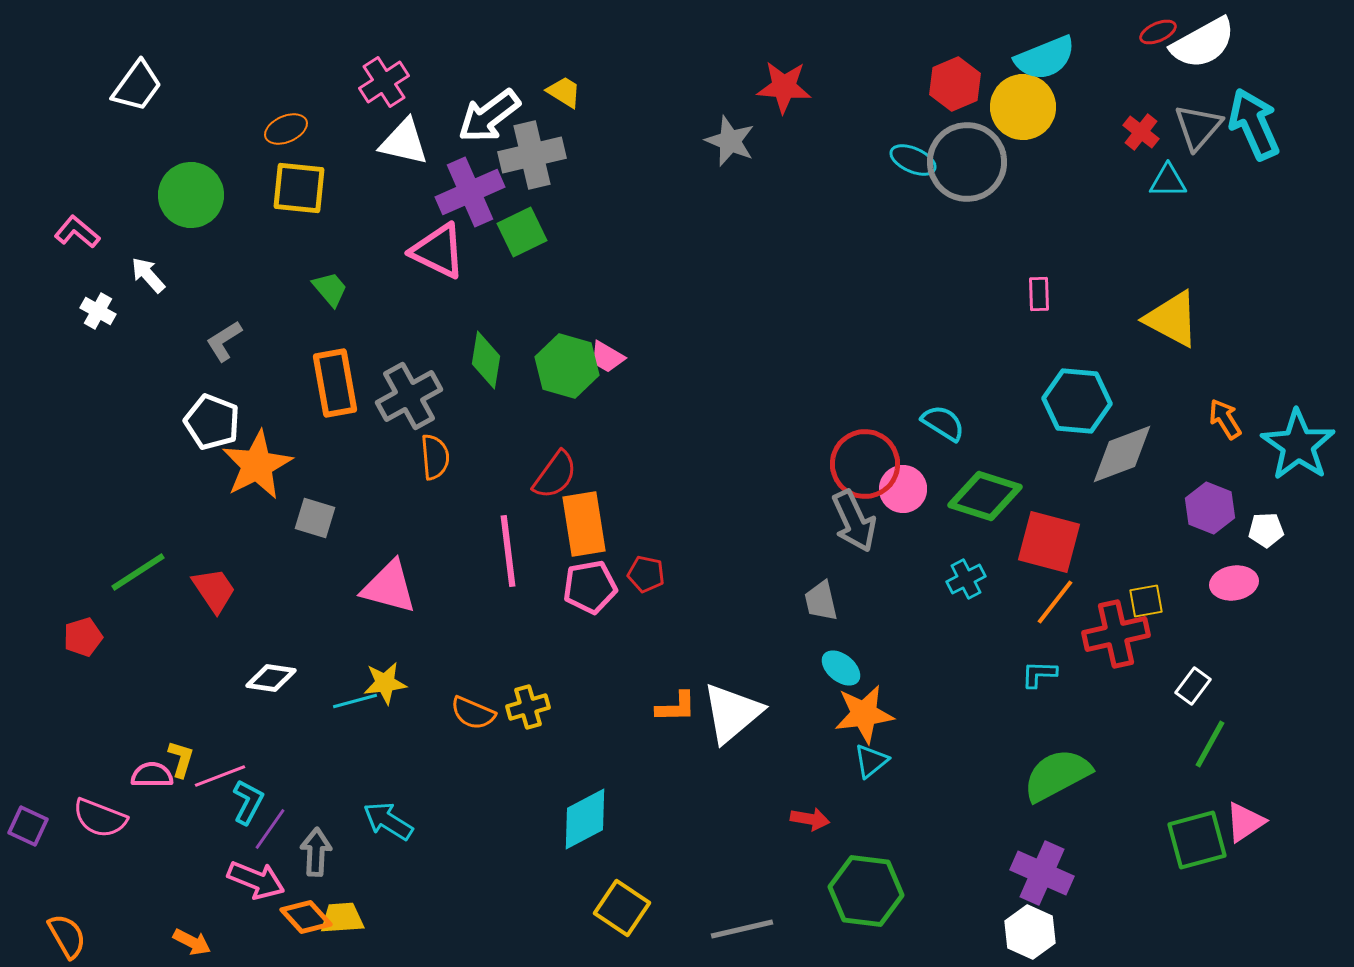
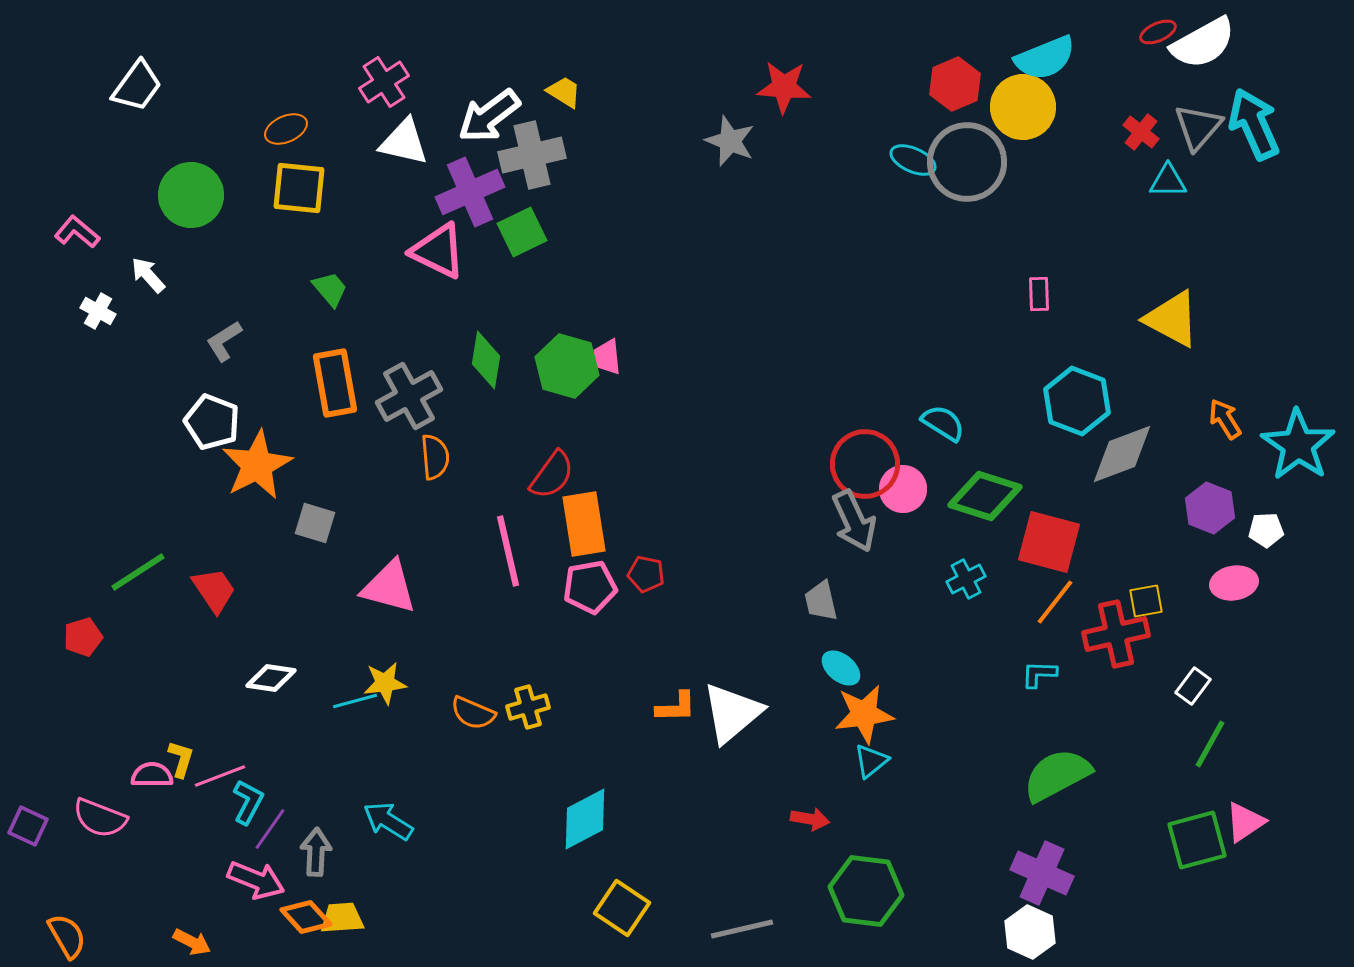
pink trapezoid at (607, 357): rotated 54 degrees clockwise
cyan hexagon at (1077, 401): rotated 16 degrees clockwise
red semicircle at (555, 475): moved 3 px left
gray square at (315, 518): moved 5 px down
pink line at (508, 551): rotated 6 degrees counterclockwise
